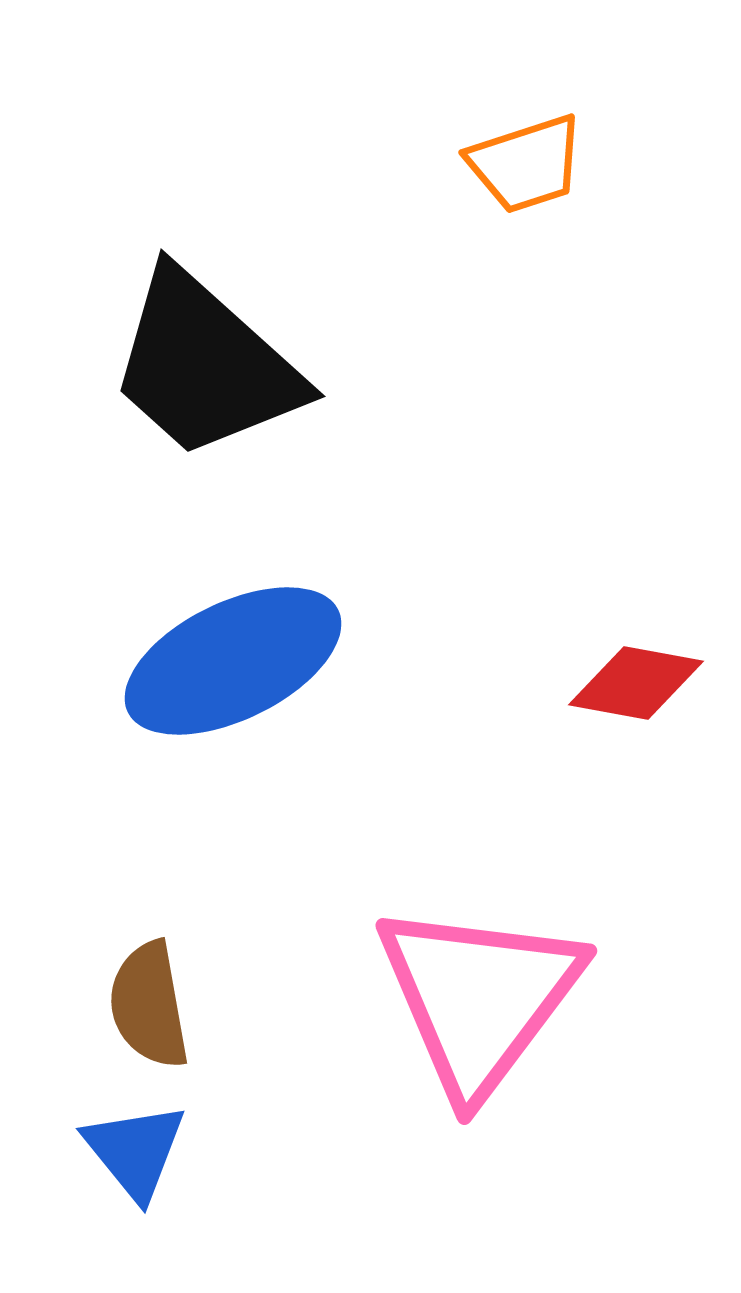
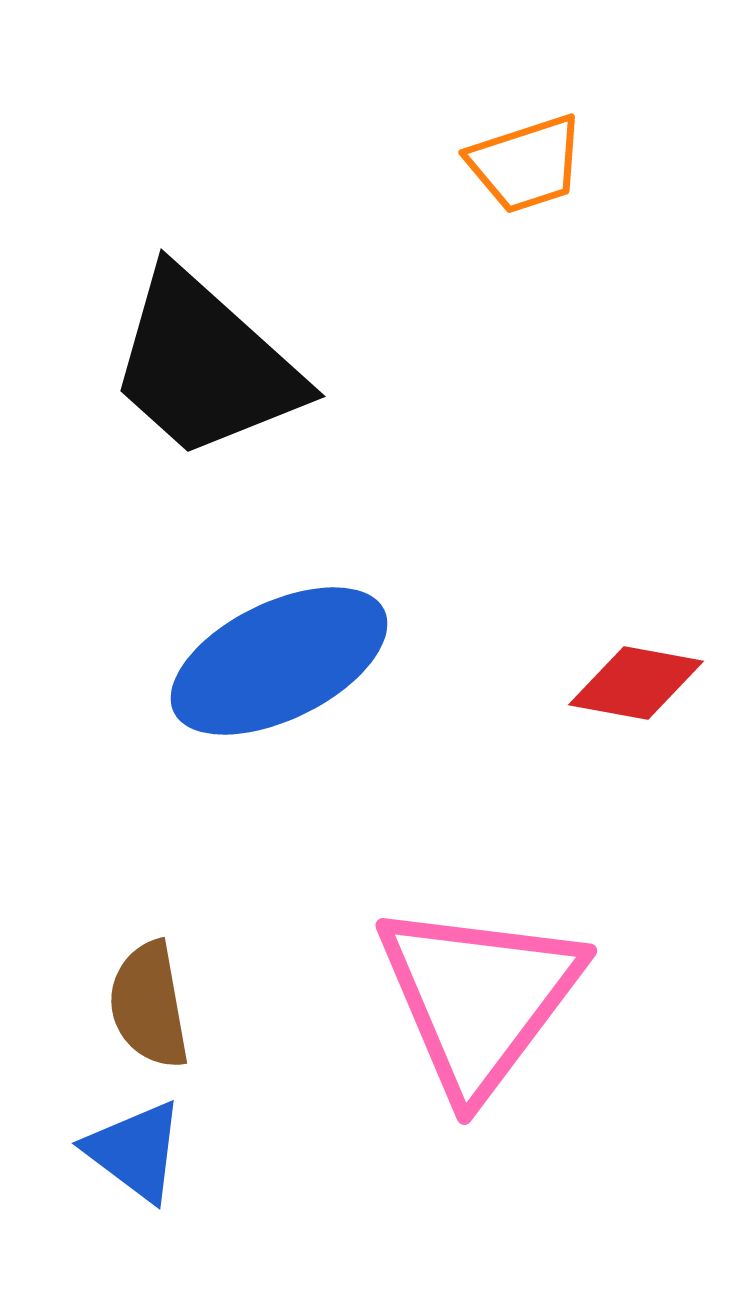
blue ellipse: moved 46 px right
blue triangle: rotated 14 degrees counterclockwise
